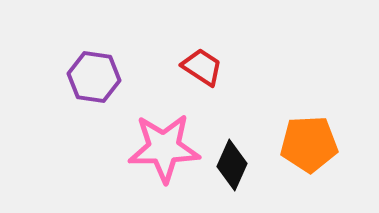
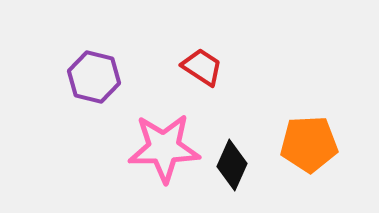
purple hexagon: rotated 6 degrees clockwise
